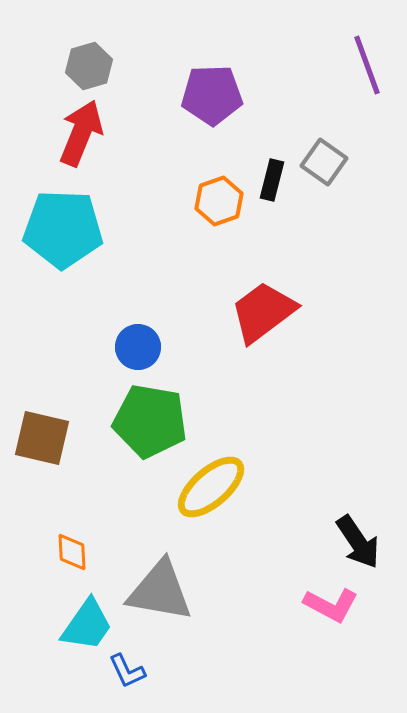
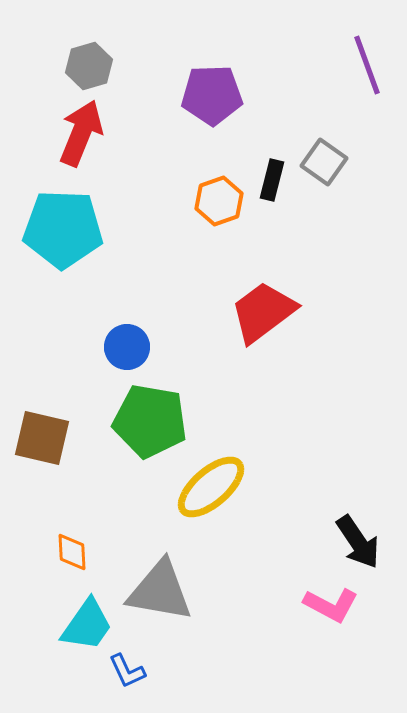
blue circle: moved 11 px left
